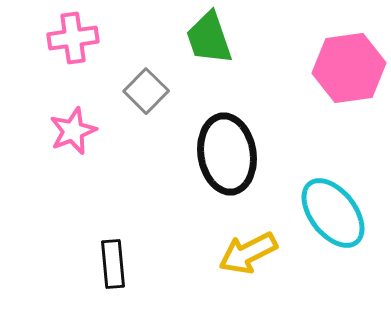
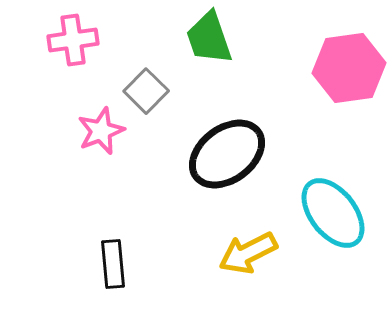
pink cross: moved 2 px down
pink star: moved 28 px right
black ellipse: rotated 62 degrees clockwise
